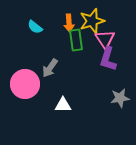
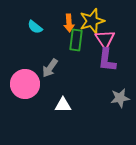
green rectangle: rotated 15 degrees clockwise
purple L-shape: moved 1 px left, 1 px down; rotated 10 degrees counterclockwise
